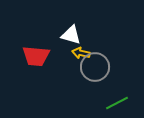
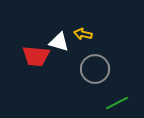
white triangle: moved 12 px left, 7 px down
yellow arrow: moved 2 px right, 19 px up
gray circle: moved 2 px down
